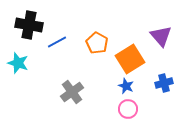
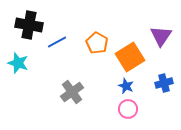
purple triangle: rotated 15 degrees clockwise
orange square: moved 2 px up
